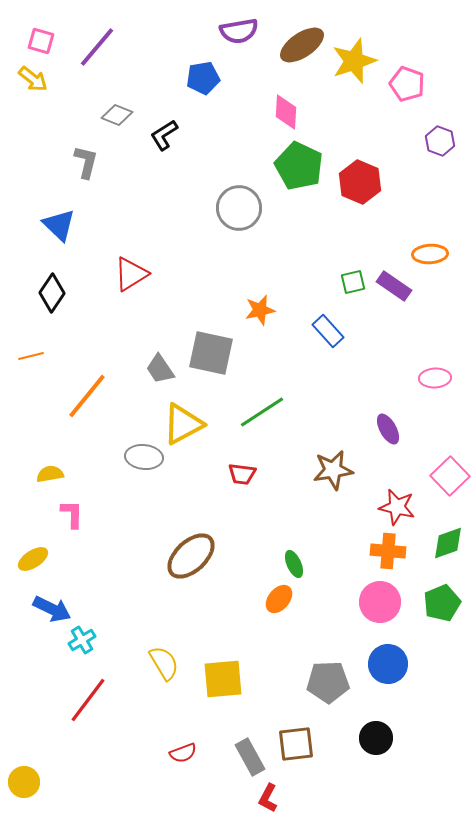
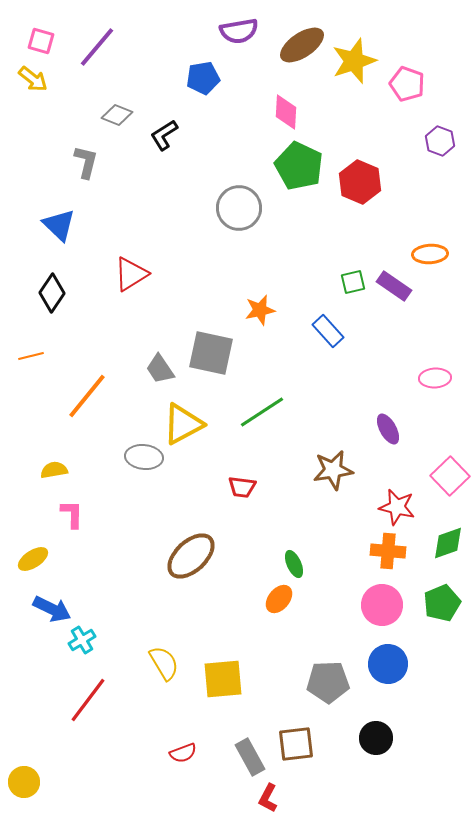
yellow semicircle at (50, 474): moved 4 px right, 4 px up
red trapezoid at (242, 474): moved 13 px down
pink circle at (380, 602): moved 2 px right, 3 px down
